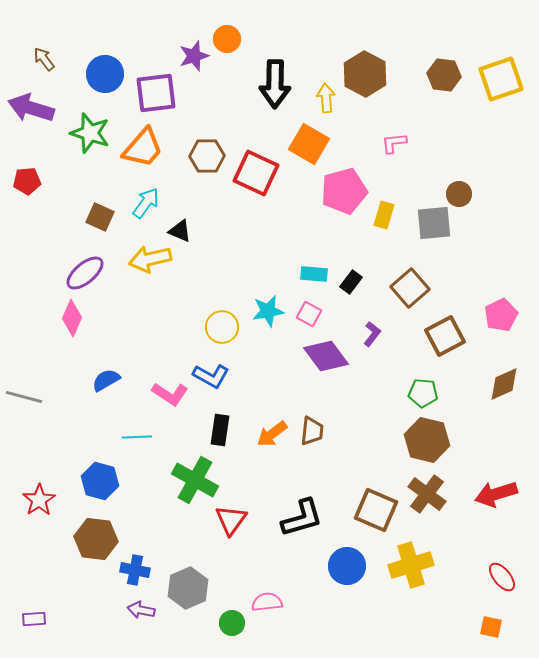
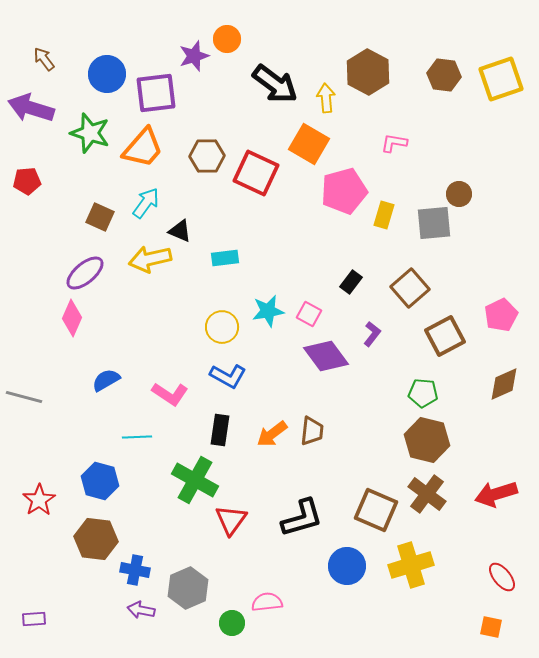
blue circle at (105, 74): moved 2 px right
brown hexagon at (365, 74): moved 3 px right, 2 px up
black arrow at (275, 84): rotated 54 degrees counterclockwise
pink L-shape at (394, 143): rotated 16 degrees clockwise
cyan rectangle at (314, 274): moved 89 px left, 16 px up; rotated 12 degrees counterclockwise
blue L-shape at (211, 376): moved 17 px right
